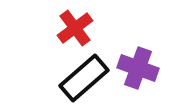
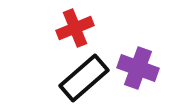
red cross: rotated 15 degrees clockwise
